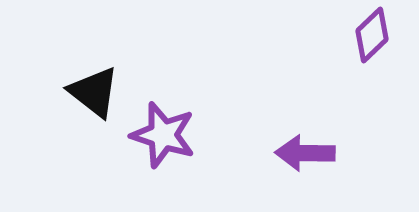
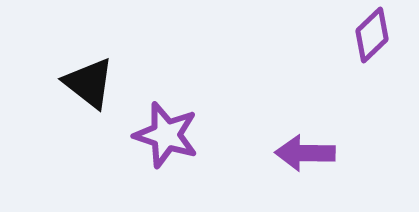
black triangle: moved 5 px left, 9 px up
purple star: moved 3 px right
